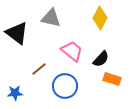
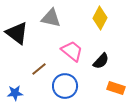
black semicircle: moved 2 px down
orange rectangle: moved 4 px right, 9 px down
